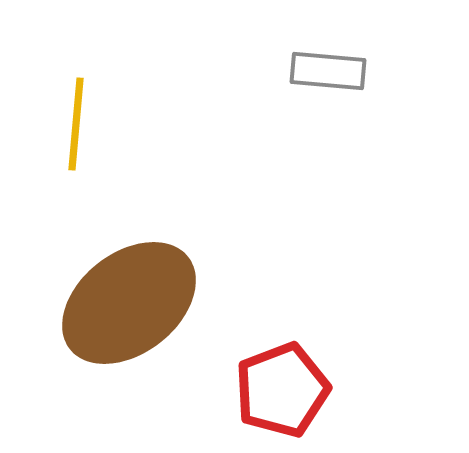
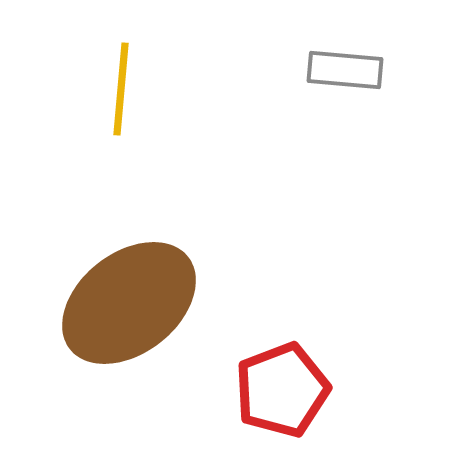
gray rectangle: moved 17 px right, 1 px up
yellow line: moved 45 px right, 35 px up
